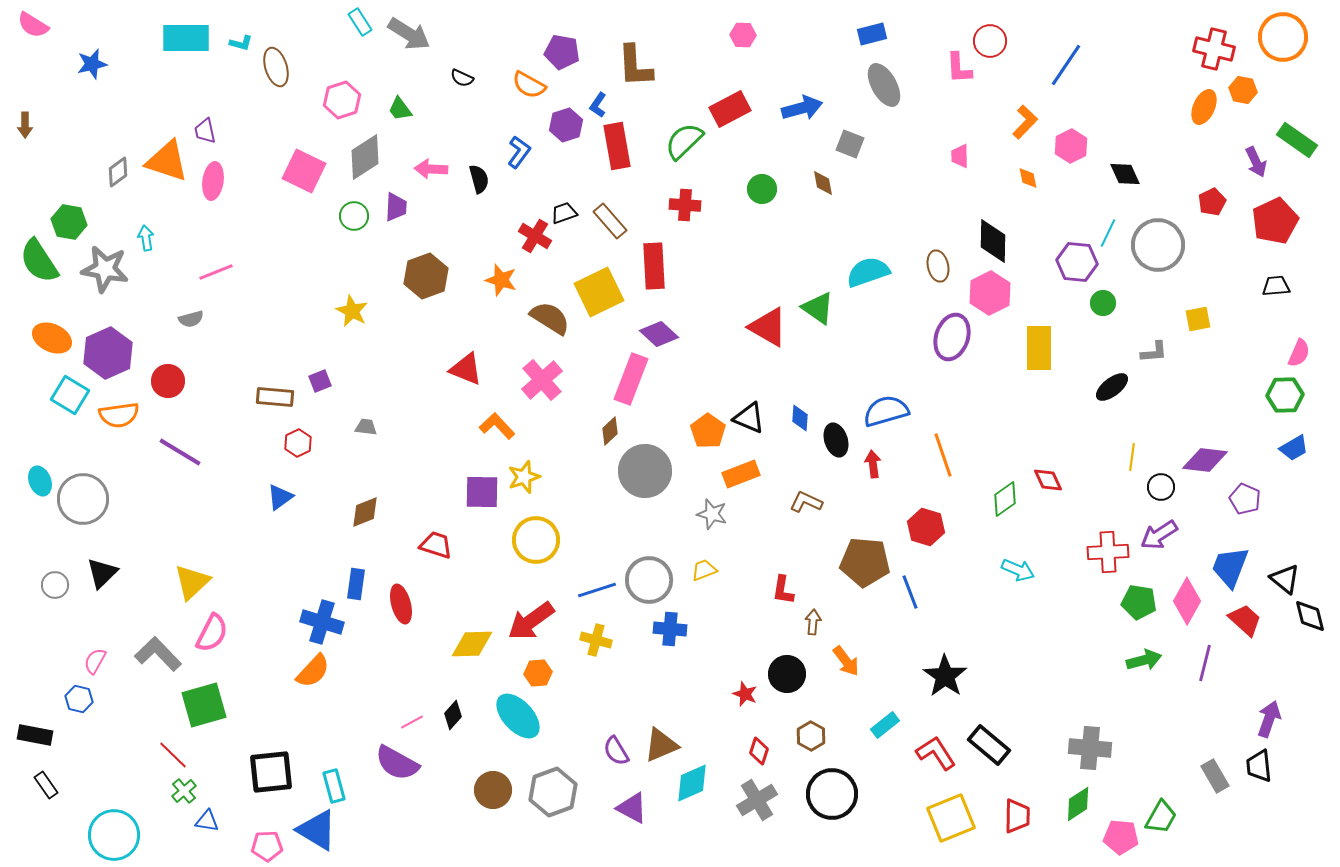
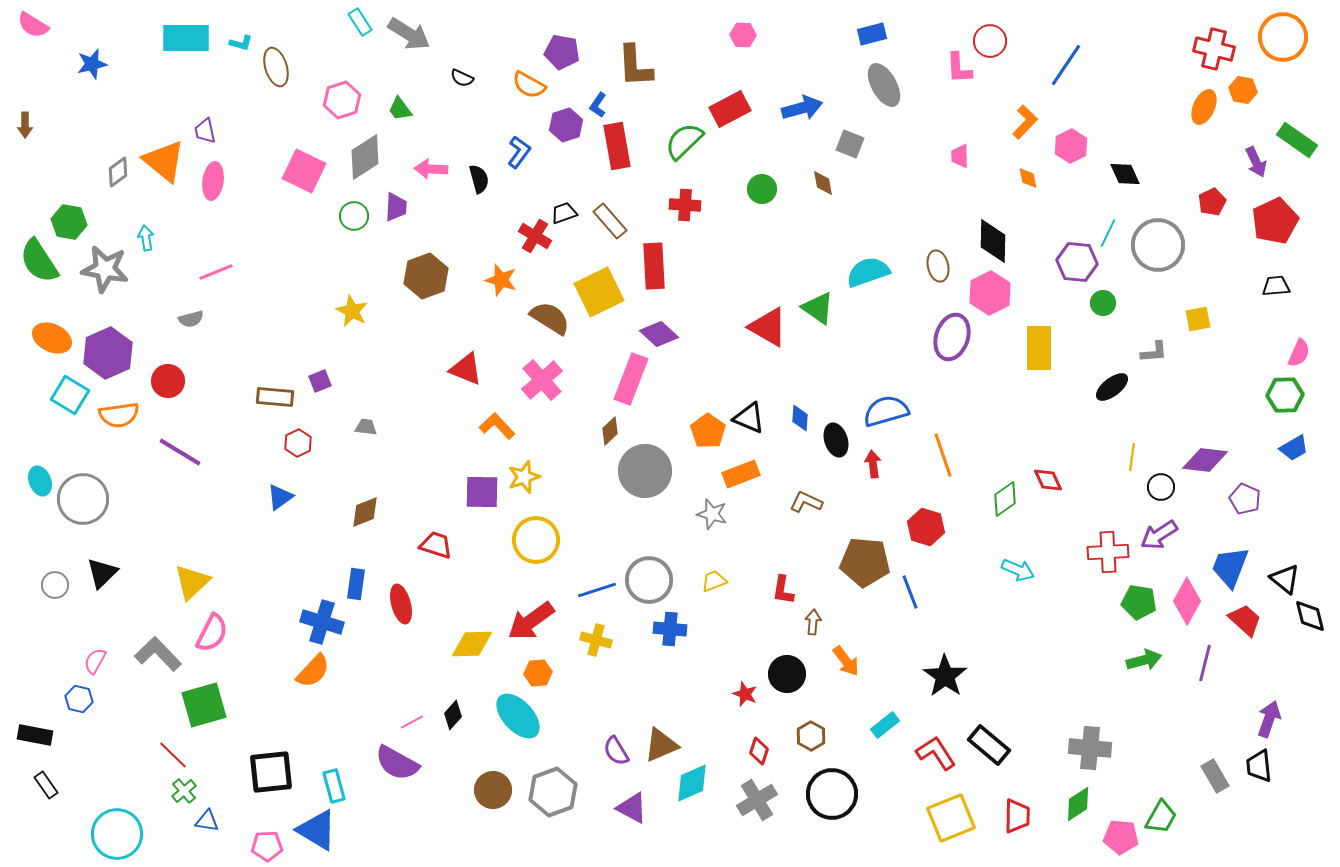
orange triangle at (167, 161): moved 3 px left; rotated 21 degrees clockwise
yellow trapezoid at (704, 570): moved 10 px right, 11 px down
cyan circle at (114, 835): moved 3 px right, 1 px up
